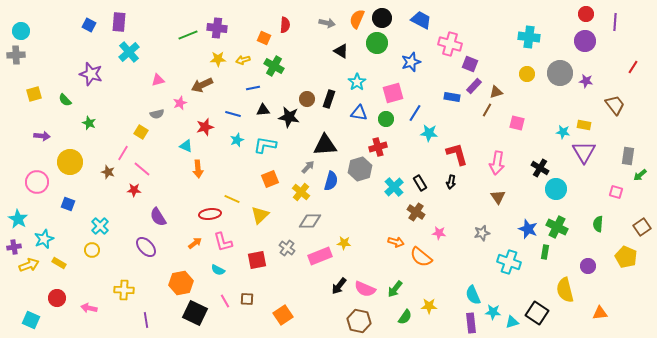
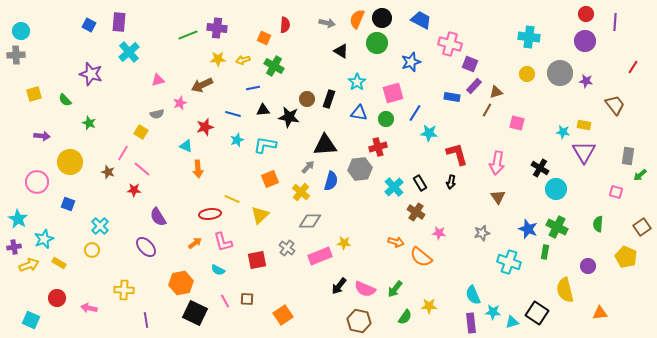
gray hexagon at (360, 169): rotated 10 degrees clockwise
